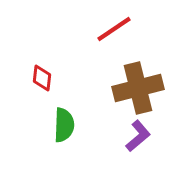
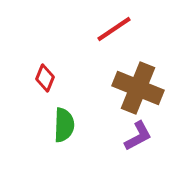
red diamond: moved 3 px right; rotated 16 degrees clockwise
brown cross: rotated 36 degrees clockwise
purple L-shape: rotated 12 degrees clockwise
